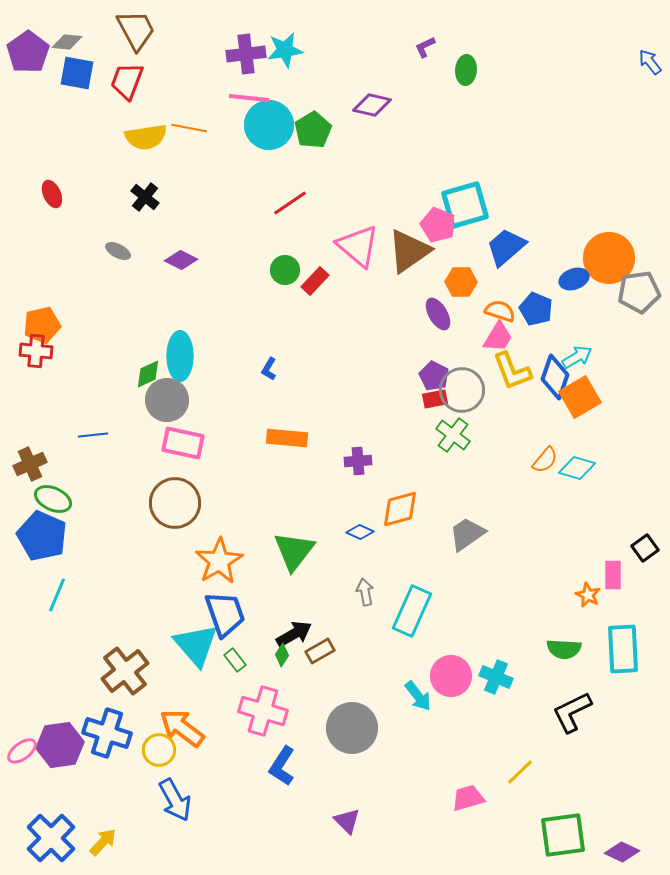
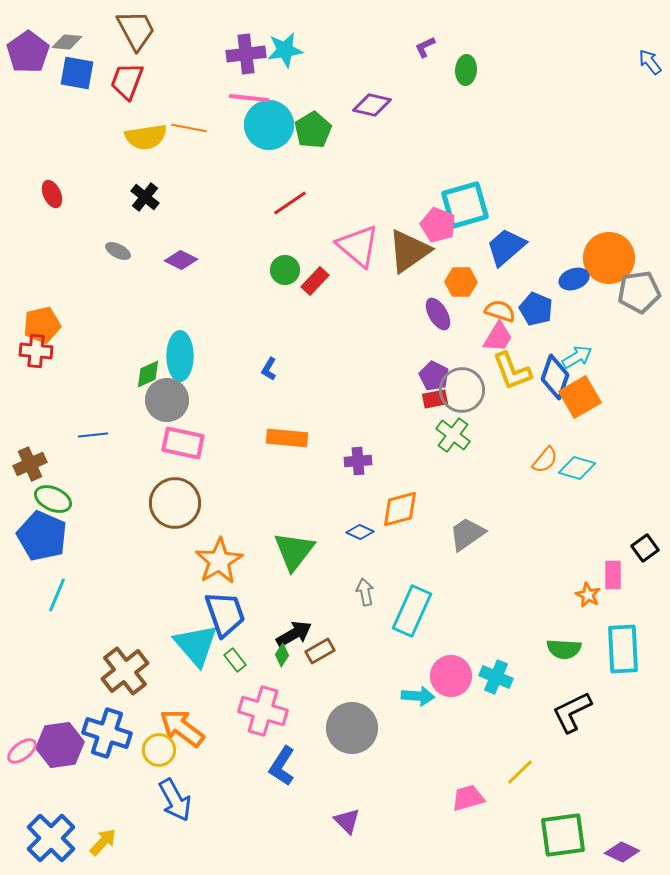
cyan arrow at (418, 696): rotated 48 degrees counterclockwise
